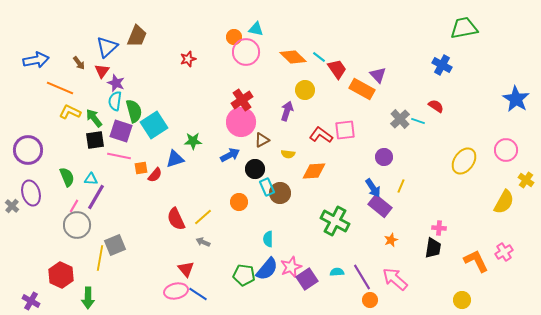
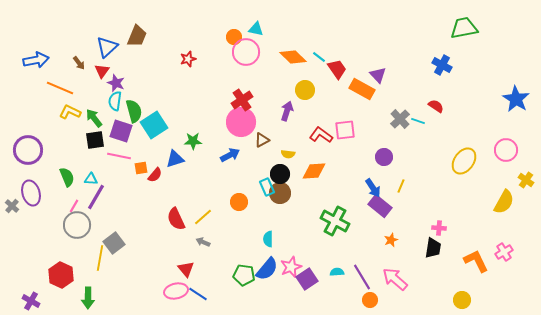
black circle at (255, 169): moved 25 px right, 5 px down
gray square at (115, 245): moved 1 px left, 2 px up; rotated 15 degrees counterclockwise
